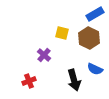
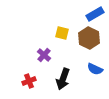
black arrow: moved 11 px left, 1 px up; rotated 35 degrees clockwise
